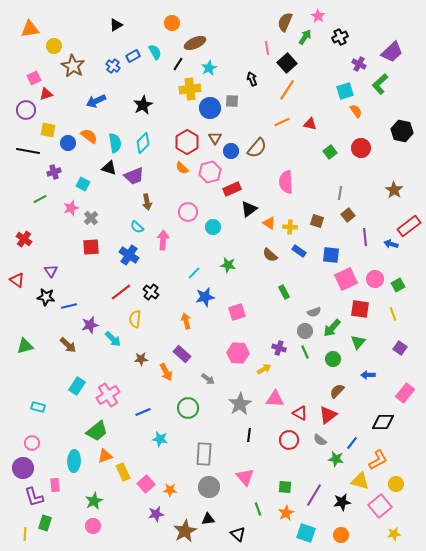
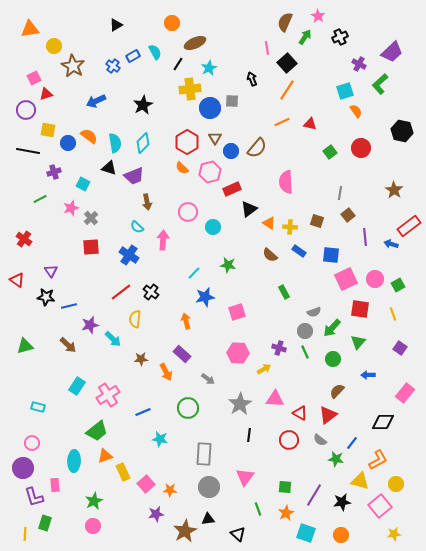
pink triangle at (245, 477): rotated 18 degrees clockwise
